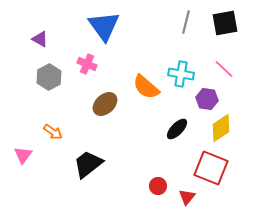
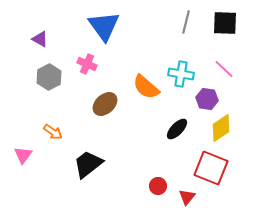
black square: rotated 12 degrees clockwise
